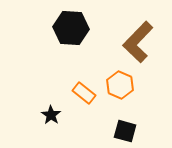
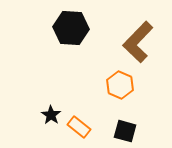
orange rectangle: moved 5 px left, 34 px down
